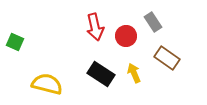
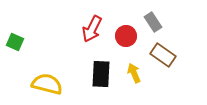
red arrow: moved 3 px left, 2 px down; rotated 40 degrees clockwise
brown rectangle: moved 4 px left, 3 px up
black rectangle: rotated 60 degrees clockwise
